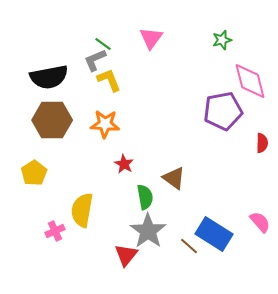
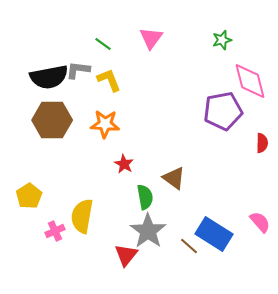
gray L-shape: moved 17 px left, 10 px down; rotated 30 degrees clockwise
yellow pentagon: moved 5 px left, 23 px down
yellow semicircle: moved 6 px down
